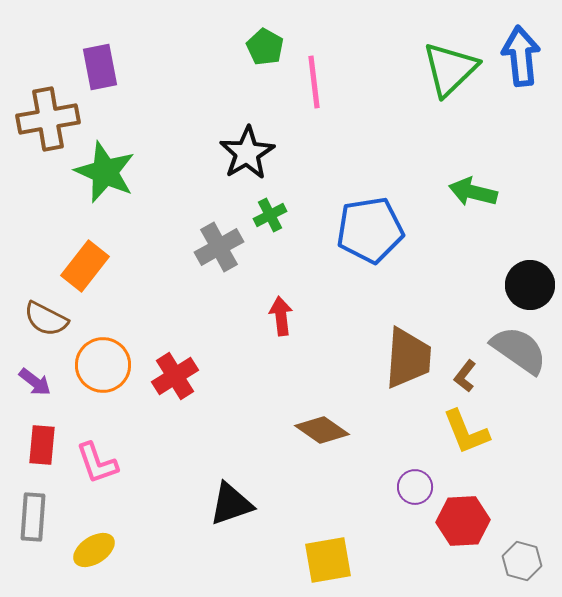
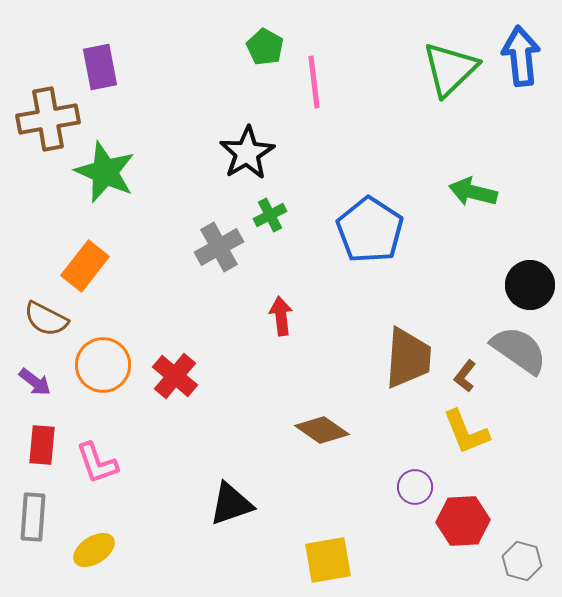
blue pentagon: rotated 30 degrees counterclockwise
red cross: rotated 18 degrees counterclockwise
